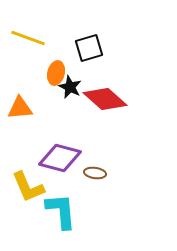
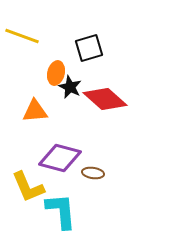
yellow line: moved 6 px left, 2 px up
orange triangle: moved 15 px right, 3 px down
brown ellipse: moved 2 px left
